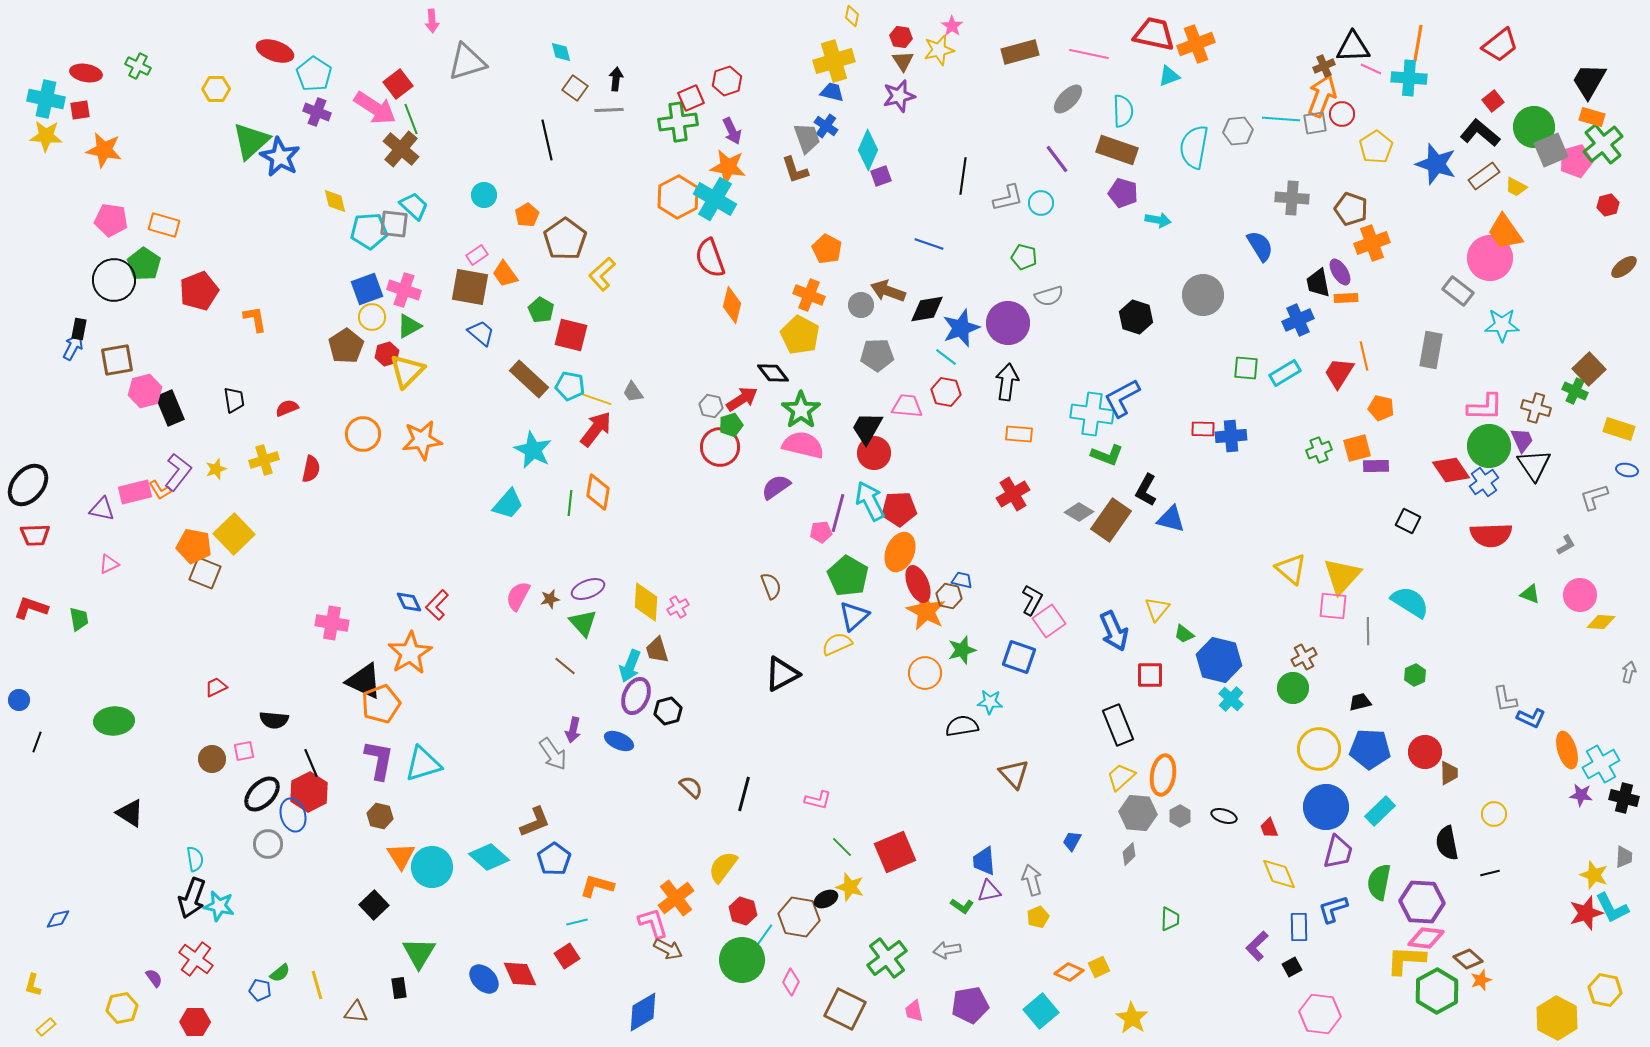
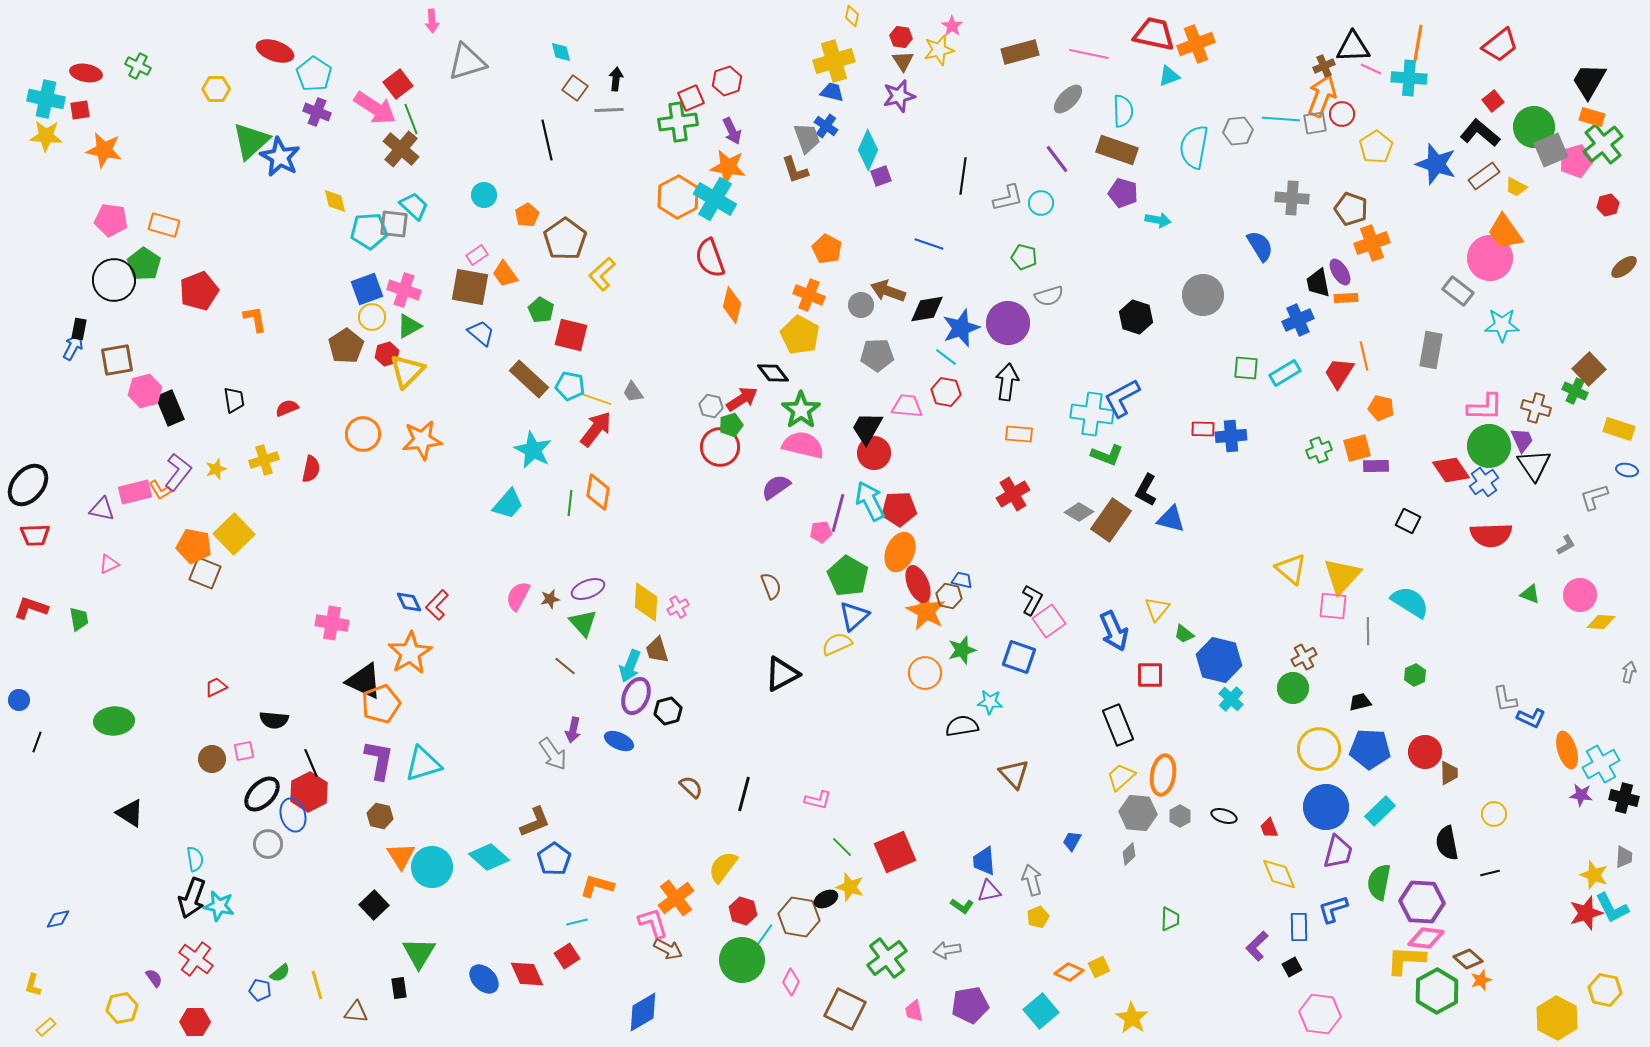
red diamond at (520, 974): moved 7 px right
